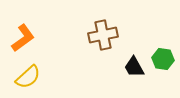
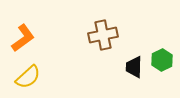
green hexagon: moved 1 px left, 1 px down; rotated 25 degrees clockwise
black trapezoid: rotated 30 degrees clockwise
